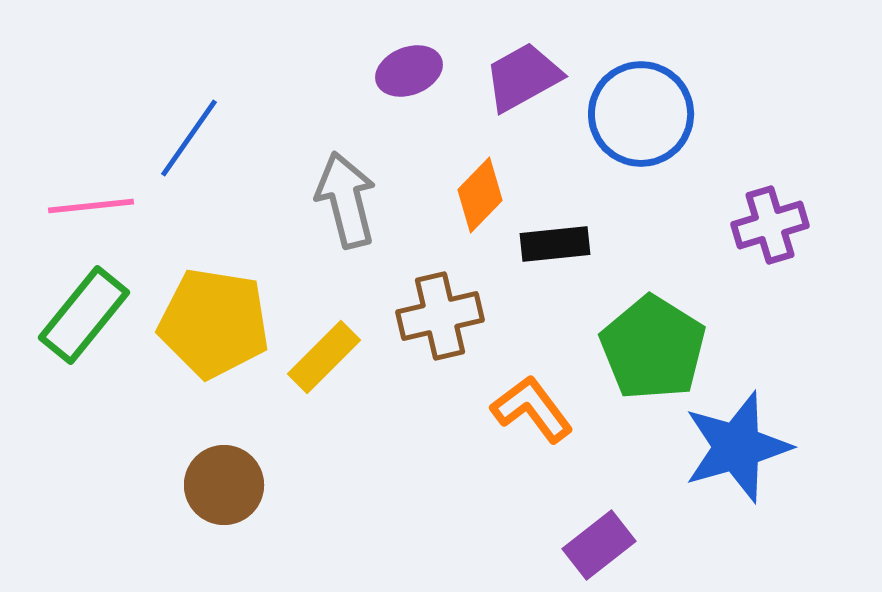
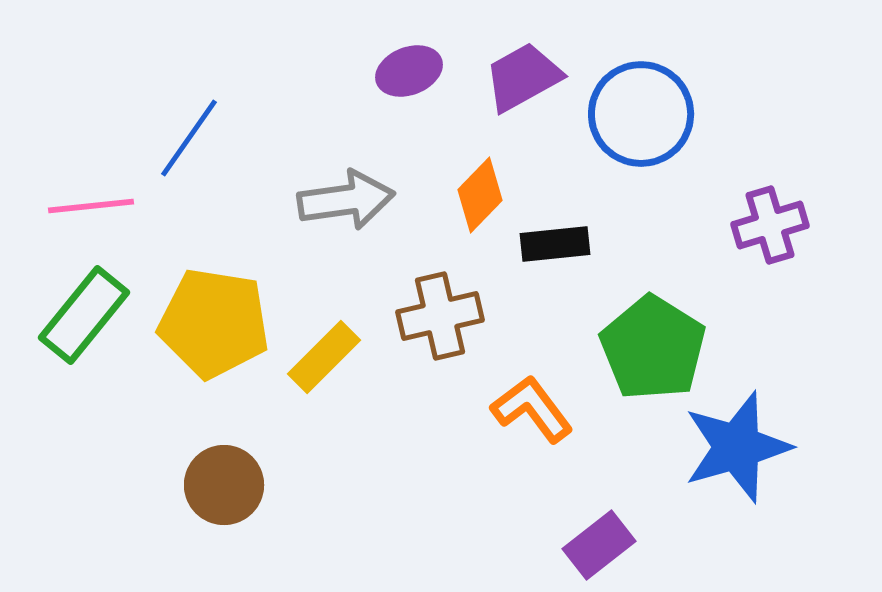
gray arrow: rotated 96 degrees clockwise
